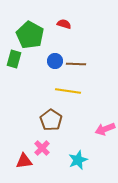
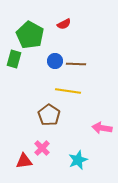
red semicircle: rotated 136 degrees clockwise
brown pentagon: moved 2 px left, 5 px up
pink arrow: moved 3 px left, 1 px up; rotated 30 degrees clockwise
